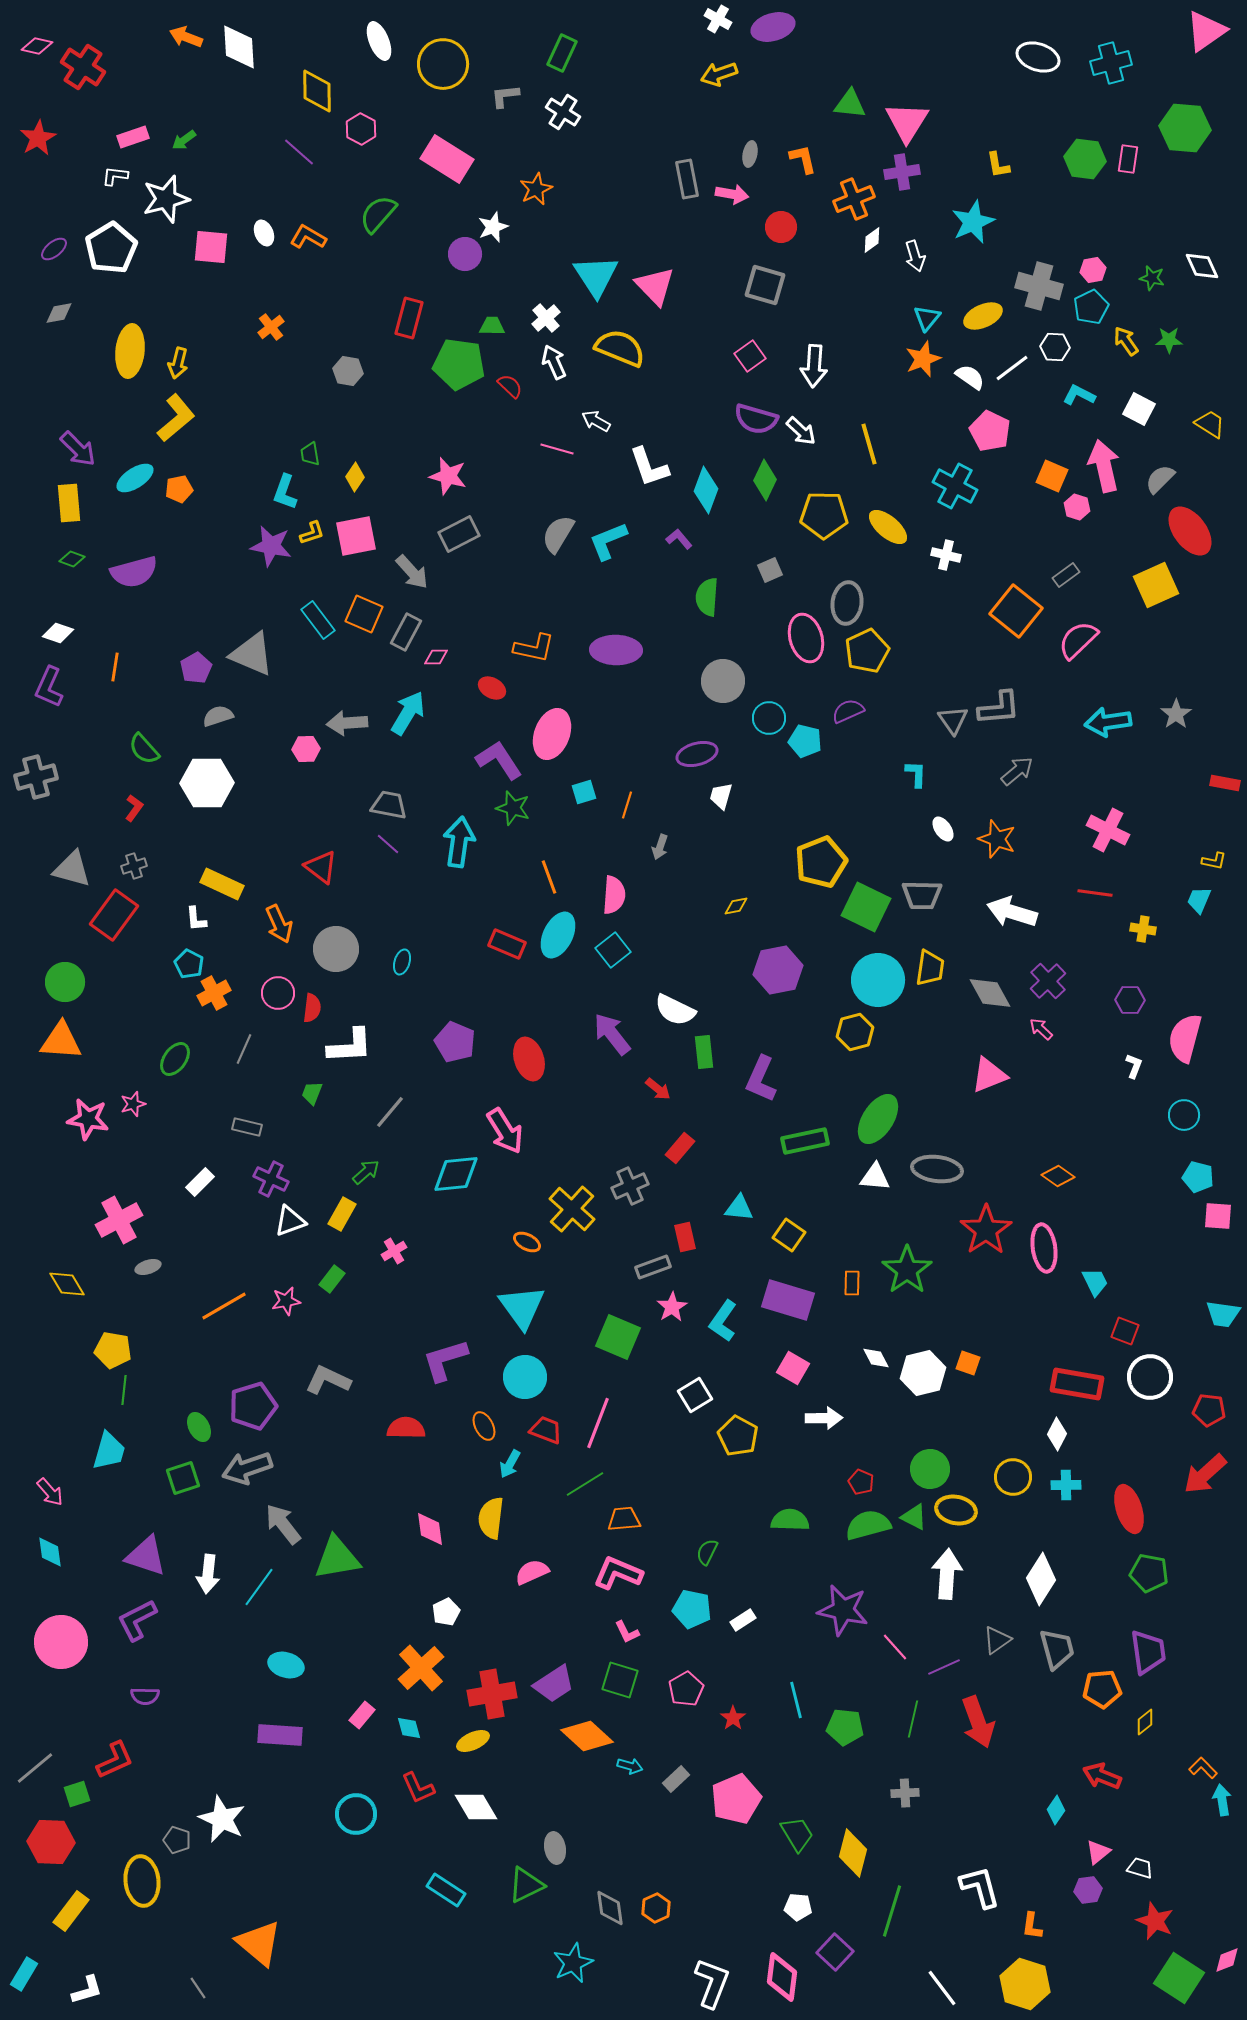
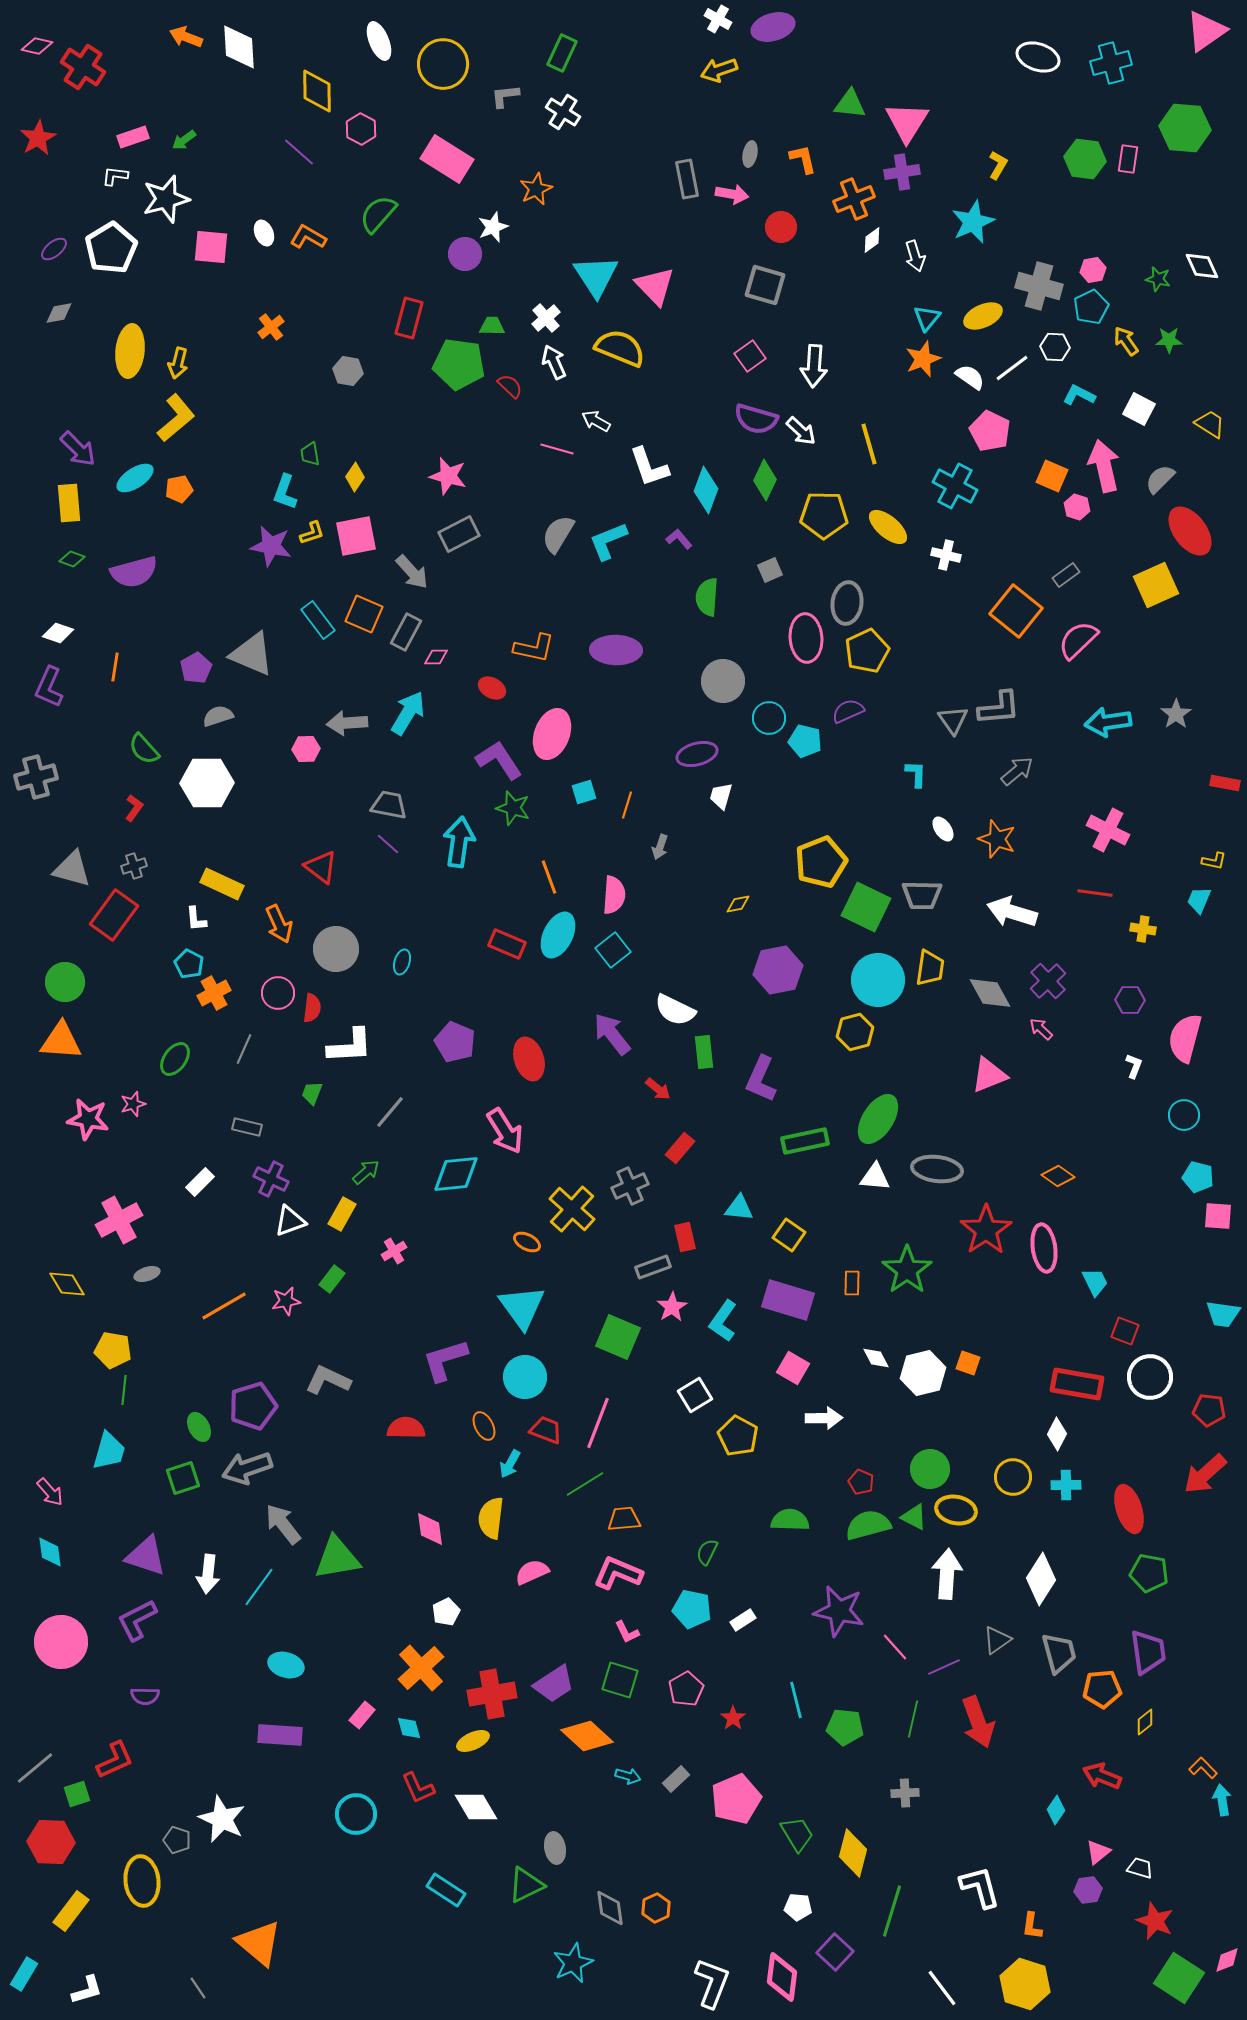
yellow arrow at (719, 74): moved 4 px up
yellow L-shape at (998, 165): rotated 140 degrees counterclockwise
green star at (1152, 278): moved 6 px right, 1 px down
pink ellipse at (806, 638): rotated 12 degrees clockwise
yellow diamond at (736, 906): moved 2 px right, 2 px up
gray ellipse at (148, 1267): moved 1 px left, 7 px down
purple star at (843, 1610): moved 4 px left, 1 px down
gray trapezoid at (1057, 1649): moved 2 px right, 4 px down
cyan arrow at (630, 1766): moved 2 px left, 10 px down
